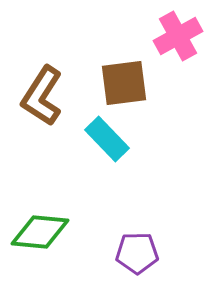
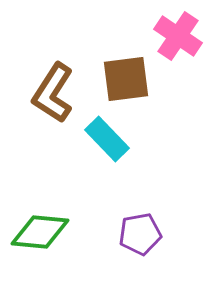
pink cross: rotated 27 degrees counterclockwise
brown square: moved 2 px right, 4 px up
brown L-shape: moved 11 px right, 3 px up
purple pentagon: moved 3 px right, 19 px up; rotated 9 degrees counterclockwise
